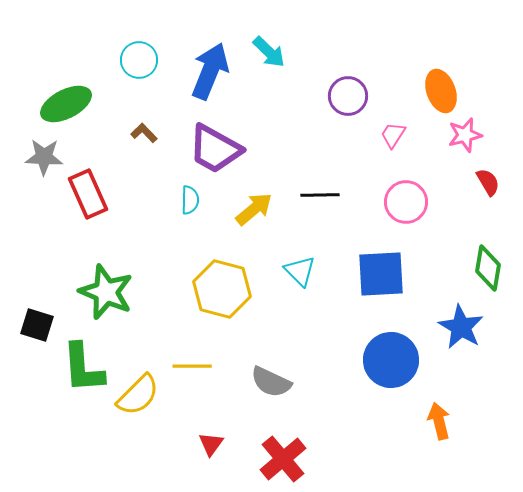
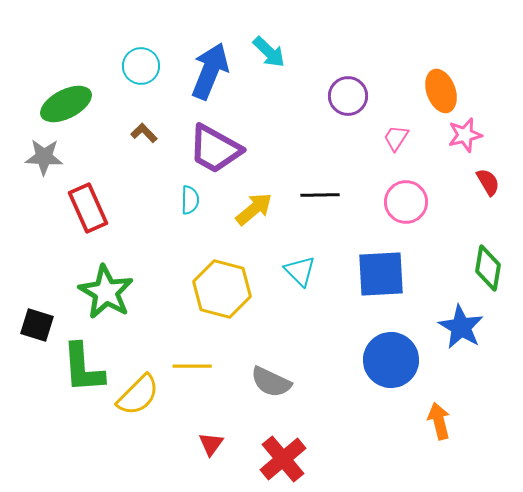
cyan circle: moved 2 px right, 6 px down
pink trapezoid: moved 3 px right, 3 px down
red rectangle: moved 14 px down
green star: rotated 8 degrees clockwise
